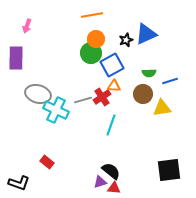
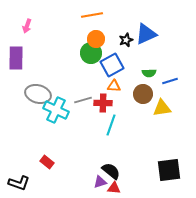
red cross: moved 1 px right, 6 px down; rotated 36 degrees clockwise
